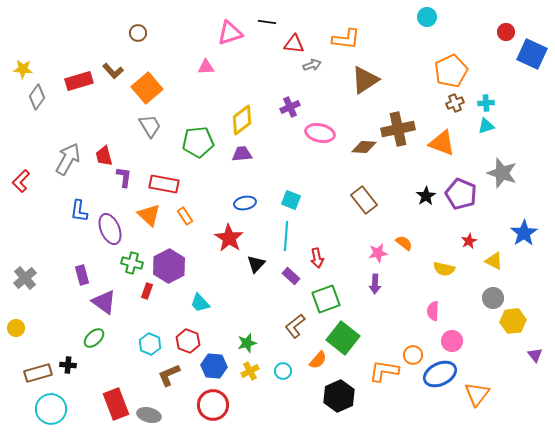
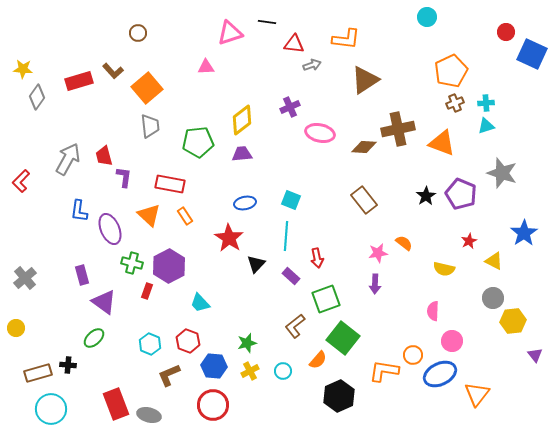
gray trapezoid at (150, 126): rotated 25 degrees clockwise
red rectangle at (164, 184): moved 6 px right
